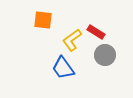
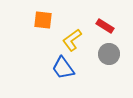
red rectangle: moved 9 px right, 6 px up
gray circle: moved 4 px right, 1 px up
